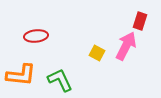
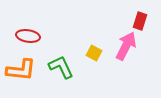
red ellipse: moved 8 px left; rotated 15 degrees clockwise
yellow square: moved 3 px left
orange L-shape: moved 5 px up
green L-shape: moved 1 px right, 13 px up
